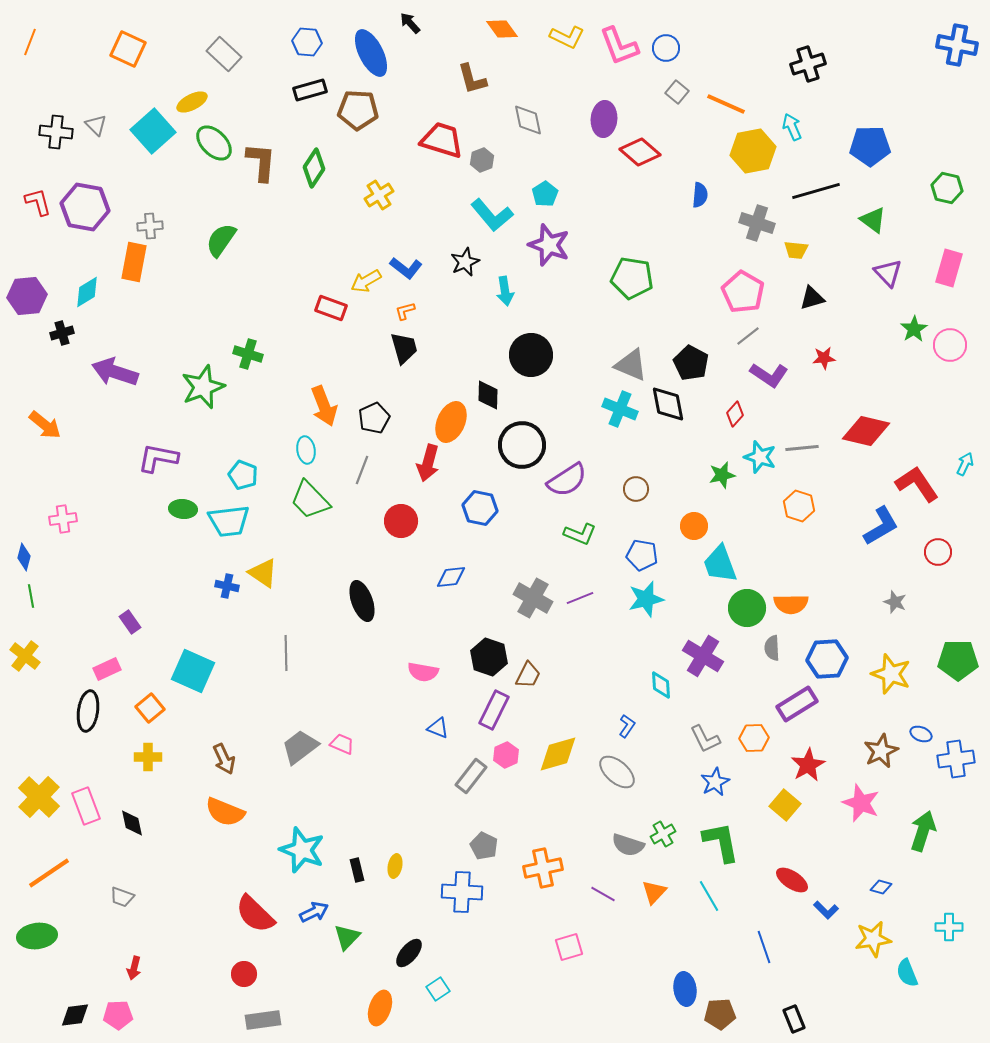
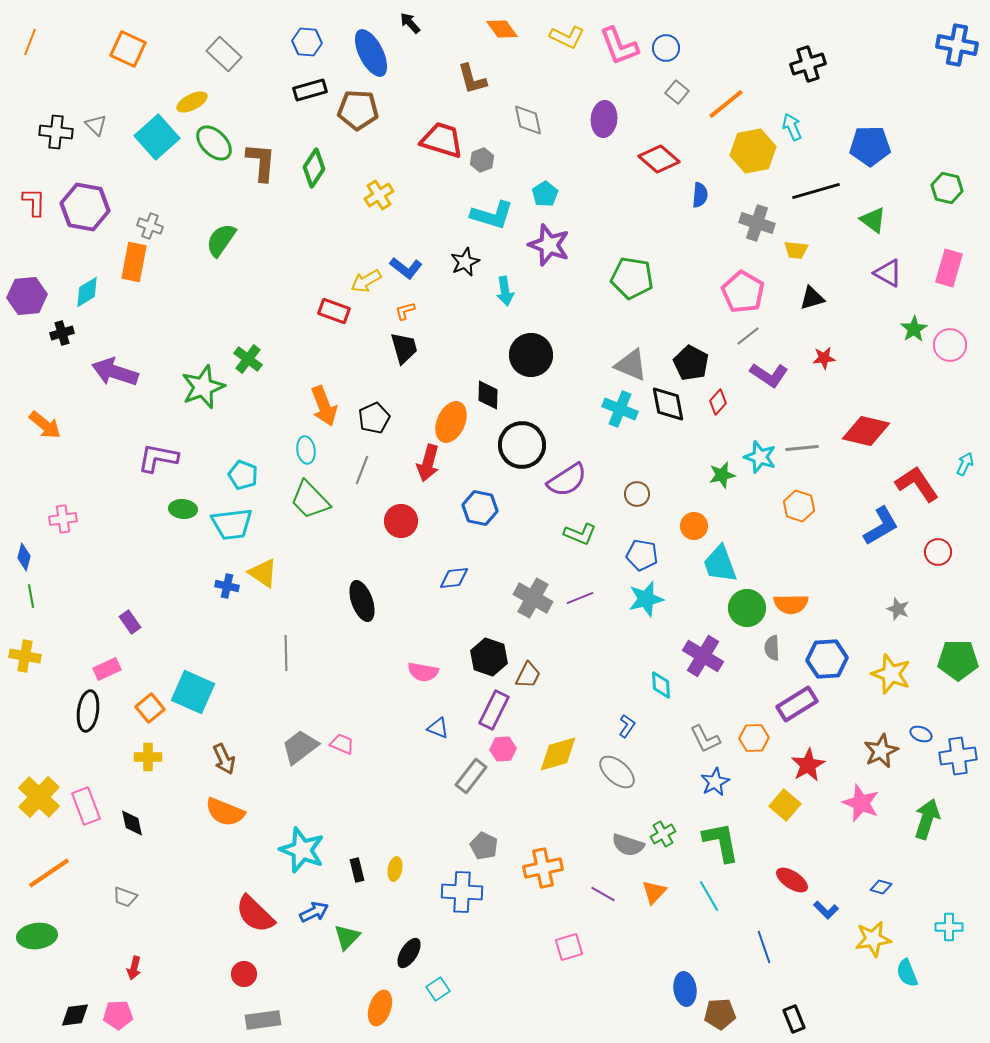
orange line at (726, 104): rotated 63 degrees counterclockwise
cyan square at (153, 131): moved 4 px right, 6 px down
red diamond at (640, 152): moved 19 px right, 7 px down
red L-shape at (38, 202): moved 4 px left; rotated 16 degrees clockwise
cyan L-shape at (492, 215): rotated 33 degrees counterclockwise
gray cross at (150, 226): rotated 25 degrees clockwise
purple triangle at (888, 273): rotated 16 degrees counterclockwise
red rectangle at (331, 308): moved 3 px right, 3 px down
green cross at (248, 354): moved 5 px down; rotated 20 degrees clockwise
red diamond at (735, 414): moved 17 px left, 12 px up
brown circle at (636, 489): moved 1 px right, 5 px down
cyan trapezoid at (229, 521): moved 3 px right, 3 px down
blue diamond at (451, 577): moved 3 px right, 1 px down
gray star at (895, 602): moved 3 px right, 7 px down
yellow cross at (25, 656): rotated 28 degrees counterclockwise
cyan square at (193, 671): moved 21 px down
pink hexagon at (506, 755): moved 3 px left, 6 px up; rotated 20 degrees clockwise
blue cross at (956, 759): moved 2 px right, 3 px up
green arrow at (923, 831): moved 4 px right, 12 px up
yellow ellipse at (395, 866): moved 3 px down
gray trapezoid at (122, 897): moved 3 px right
black ellipse at (409, 953): rotated 8 degrees counterclockwise
